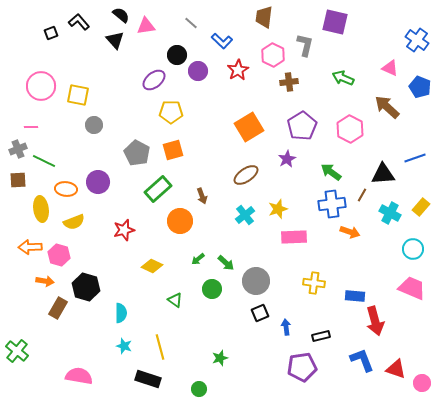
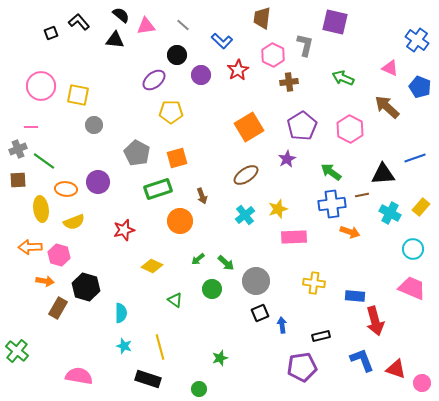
brown trapezoid at (264, 17): moved 2 px left, 1 px down
gray line at (191, 23): moved 8 px left, 2 px down
black triangle at (115, 40): rotated 42 degrees counterclockwise
purple circle at (198, 71): moved 3 px right, 4 px down
orange square at (173, 150): moved 4 px right, 8 px down
green line at (44, 161): rotated 10 degrees clockwise
green rectangle at (158, 189): rotated 24 degrees clockwise
brown line at (362, 195): rotated 48 degrees clockwise
blue arrow at (286, 327): moved 4 px left, 2 px up
